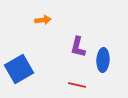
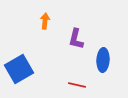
orange arrow: moved 2 px right, 1 px down; rotated 77 degrees counterclockwise
purple L-shape: moved 2 px left, 8 px up
